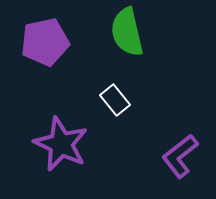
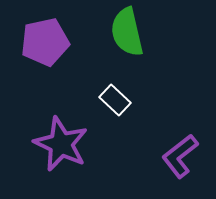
white rectangle: rotated 8 degrees counterclockwise
